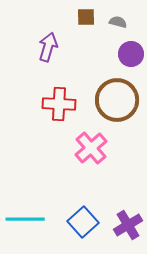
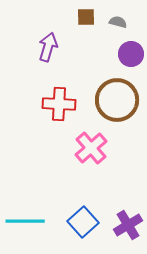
cyan line: moved 2 px down
